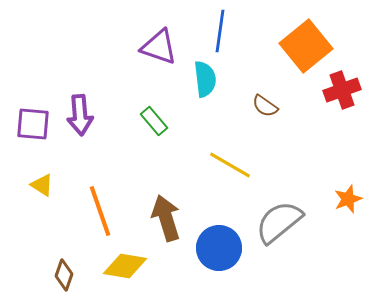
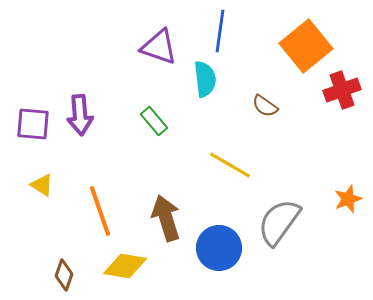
gray semicircle: rotated 15 degrees counterclockwise
